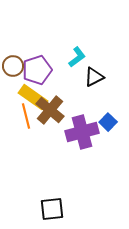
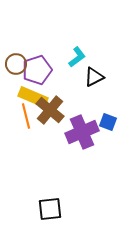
brown circle: moved 3 px right, 2 px up
yellow rectangle: rotated 12 degrees counterclockwise
blue square: rotated 24 degrees counterclockwise
purple cross: rotated 8 degrees counterclockwise
black square: moved 2 px left
